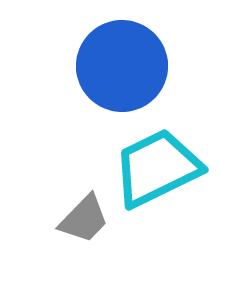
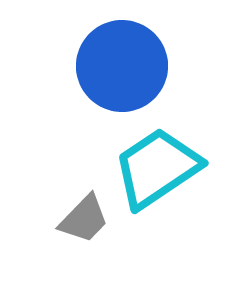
cyan trapezoid: rotated 8 degrees counterclockwise
